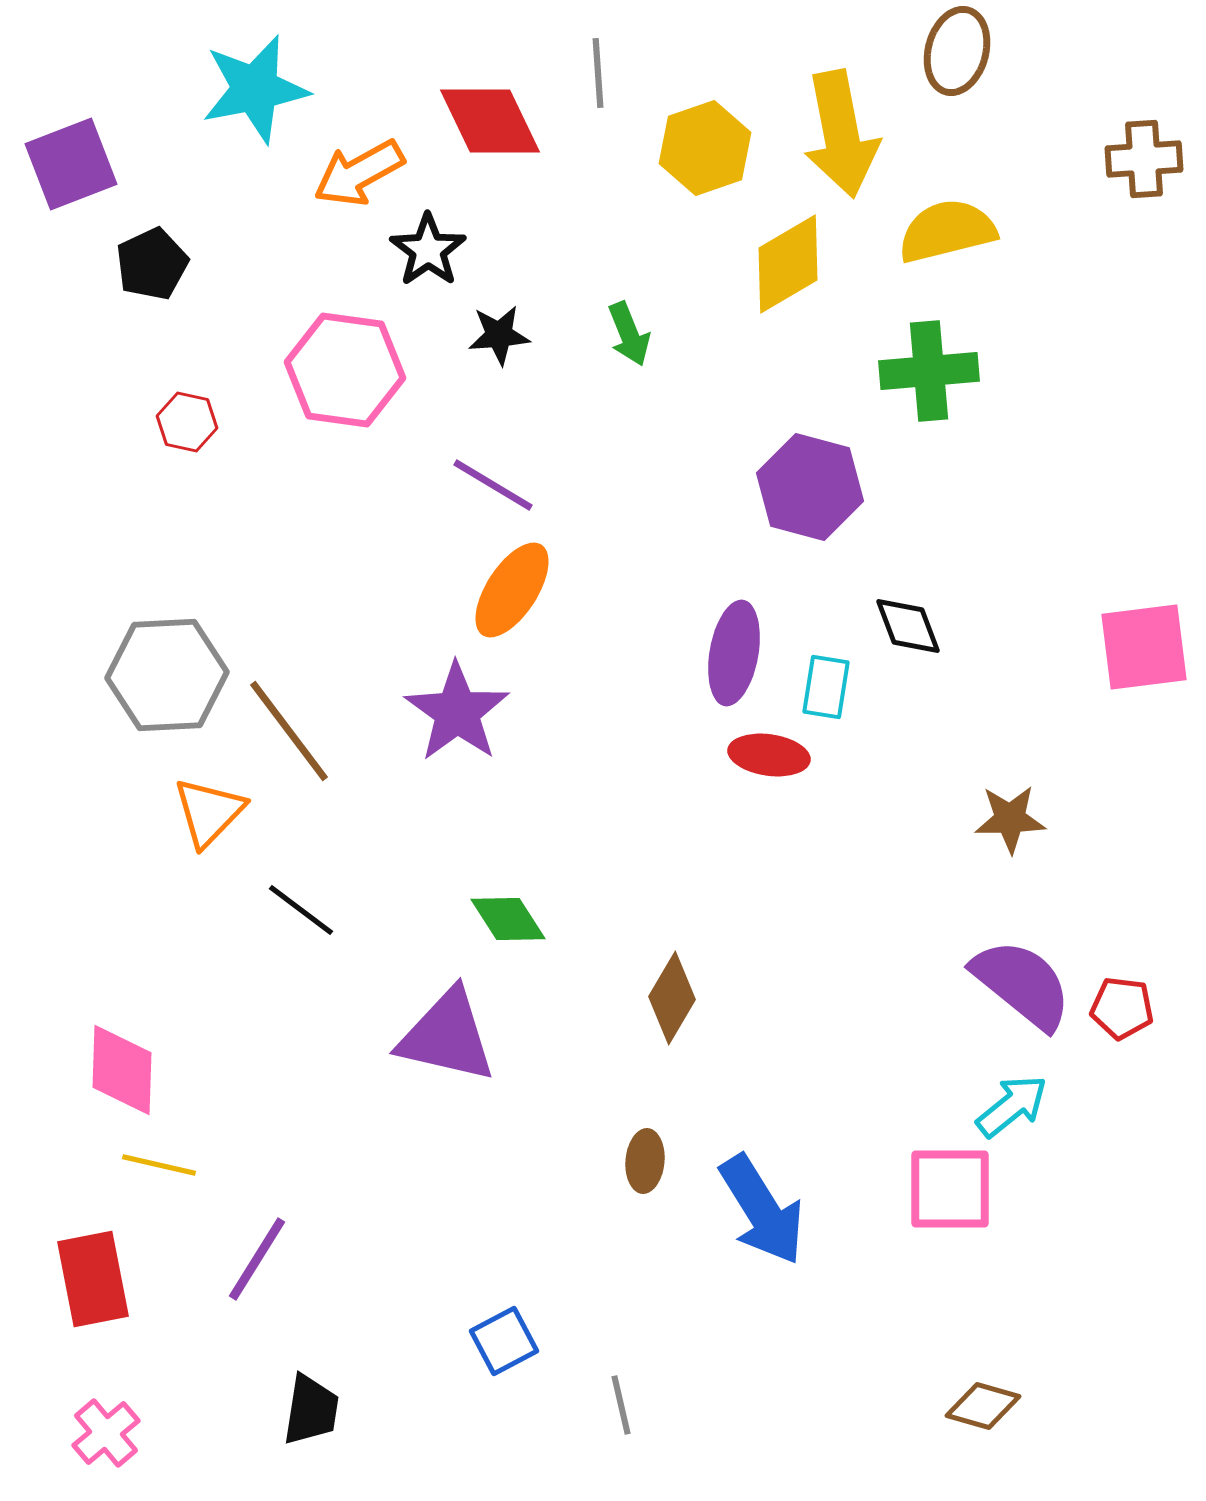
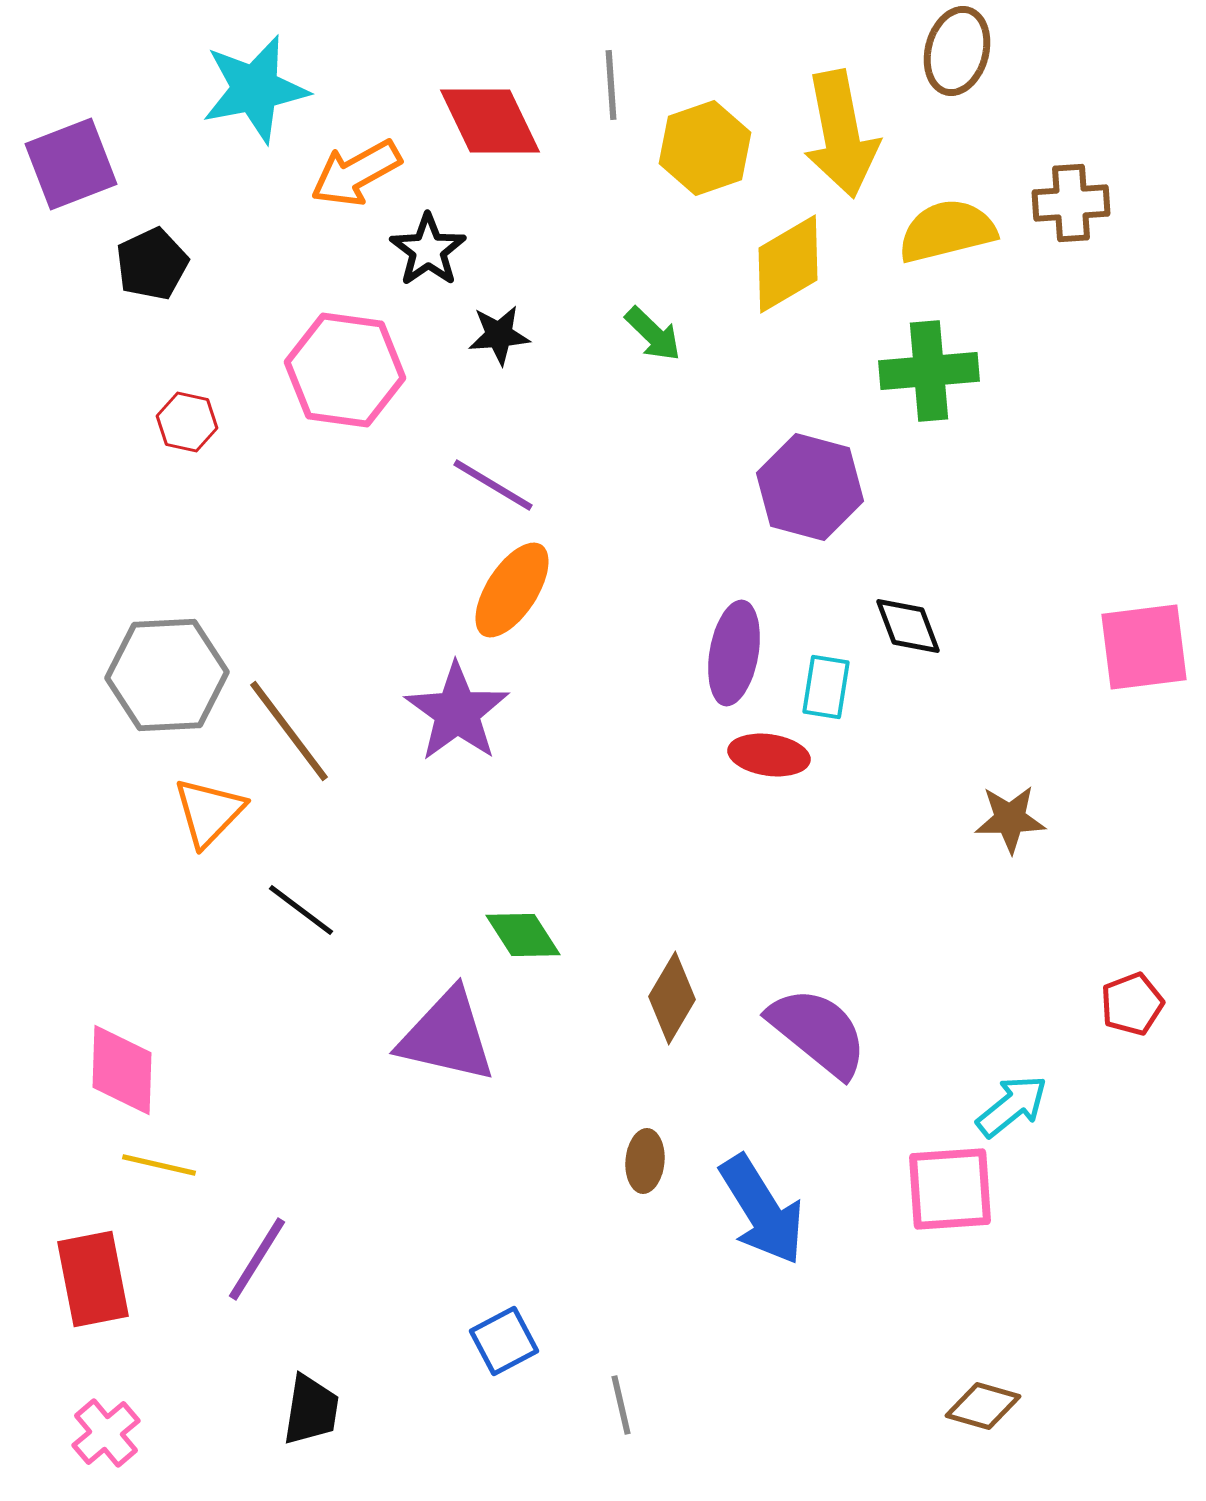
gray line at (598, 73): moved 13 px right, 12 px down
brown cross at (1144, 159): moved 73 px left, 44 px down
orange arrow at (359, 173): moved 3 px left
green arrow at (629, 334): moved 24 px right; rotated 24 degrees counterclockwise
green diamond at (508, 919): moved 15 px right, 16 px down
purple semicircle at (1022, 984): moved 204 px left, 48 px down
red pentagon at (1122, 1008): moved 10 px right, 4 px up; rotated 28 degrees counterclockwise
pink square at (950, 1189): rotated 4 degrees counterclockwise
